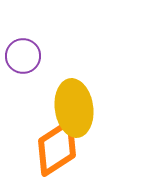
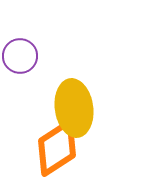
purple circle: moved 3 px left
